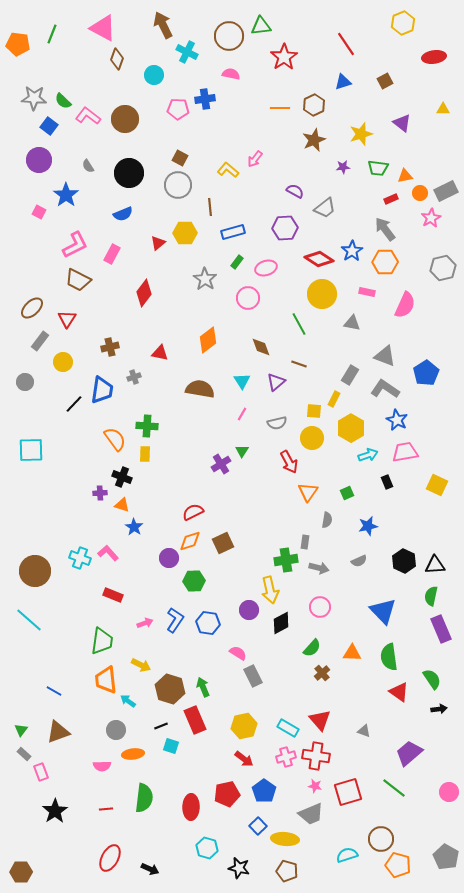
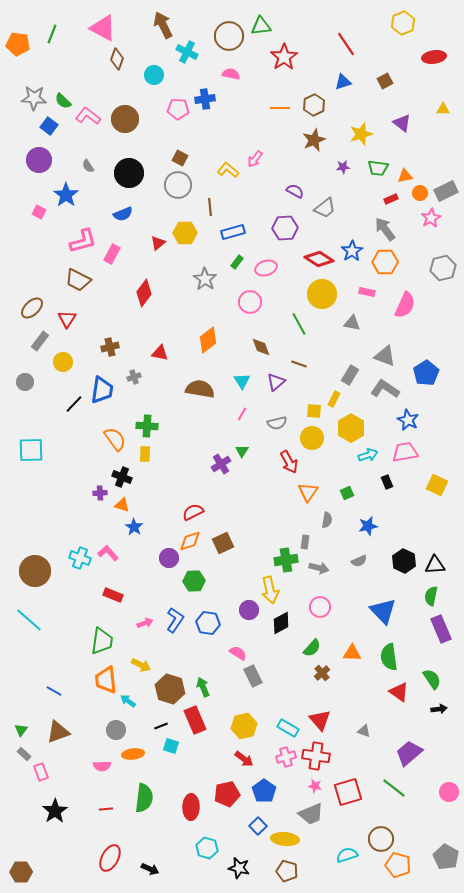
pink L-shape at (75, 245): moved 8 px right, 4 px up; rotated 12 degrees clockwise
pink circle at (248, 298): moved 2 px right, 4 px down
blue star at (397, 420): moved 11 px right
